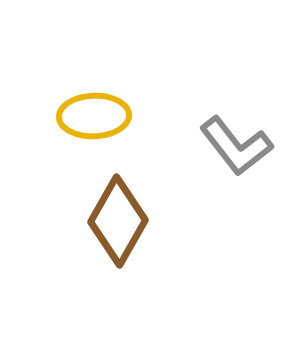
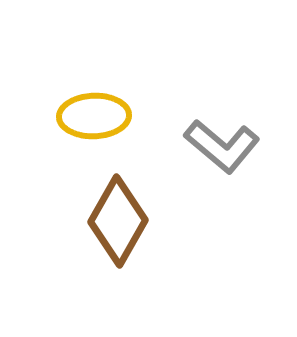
gray L-shape: moved 14 px left; rotated 12 degrees counterclockwise
